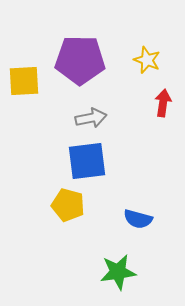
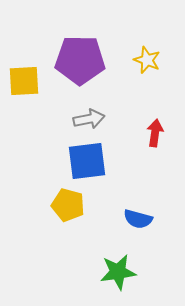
red arrow: moved 8 px left, 30 px down
gray arrow: moved 2 px left, 1 px down
